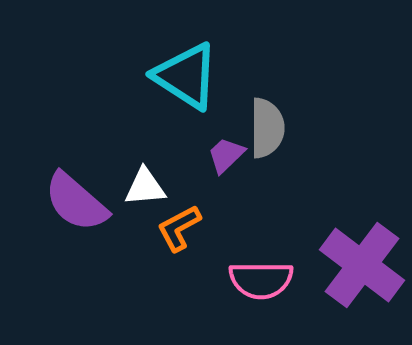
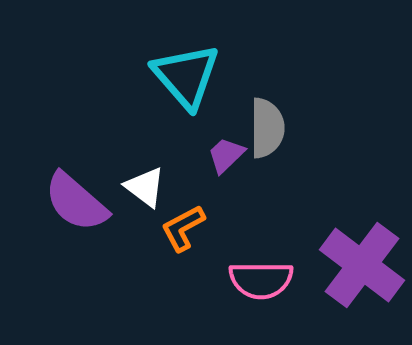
cyan triangle: rotated 16 degrees clockwise
white triangle: rotated 42 degrees clockwise
orange L-shape: moved 4 px right
